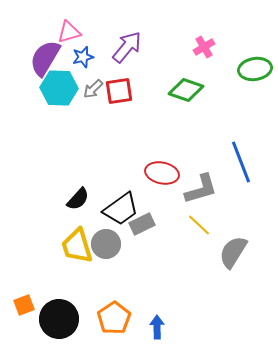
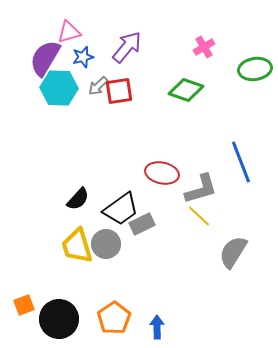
gray arrow: moved 5 px right, 3 px up
yellow line: moved 9 px up
